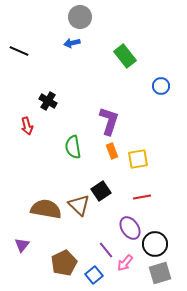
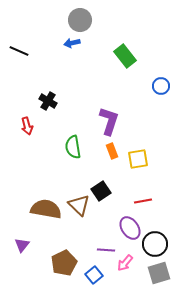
gray circle: moved 3 px down
red line: moved 1 px right, 4 px down
purple line: rotated 48 degrees counterclockwise
gray square: moved 1 px left
